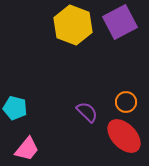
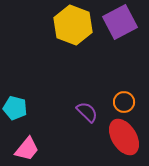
orange circle: moved 2 px left
red ellipse: moved 1 px down; rotated 12 degrees clockwise
